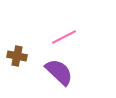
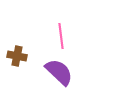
pink line: moved 3 px left, 1 px up; rotated 70 degrees counterclockwise
